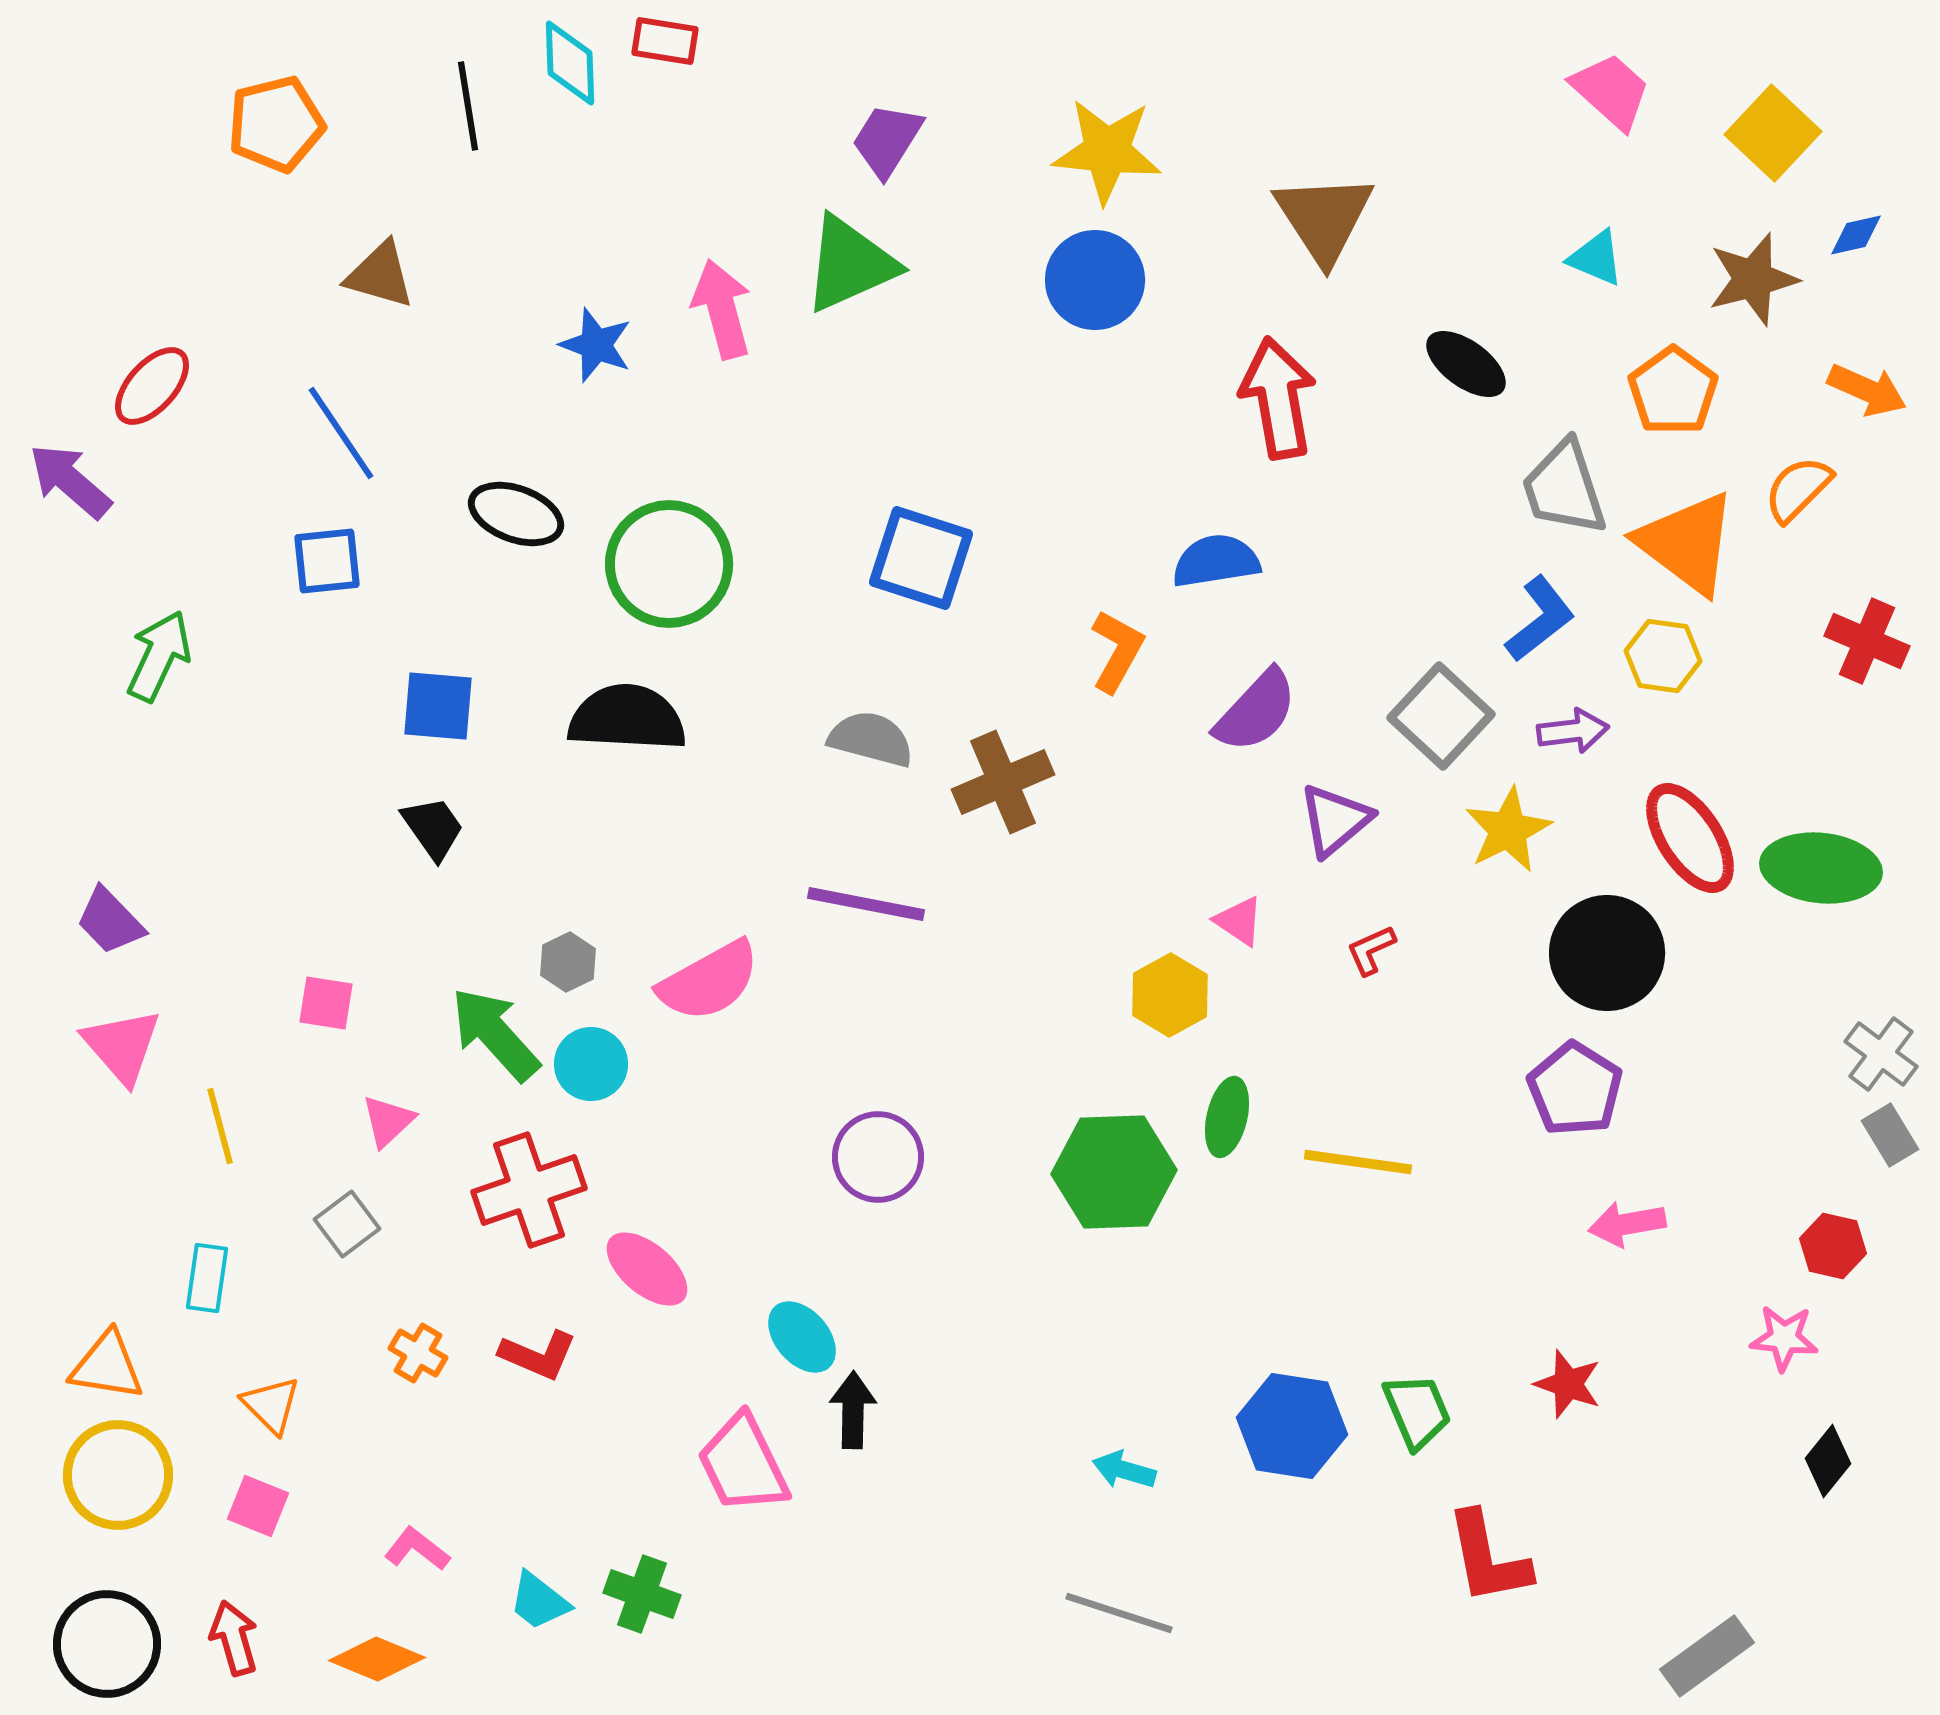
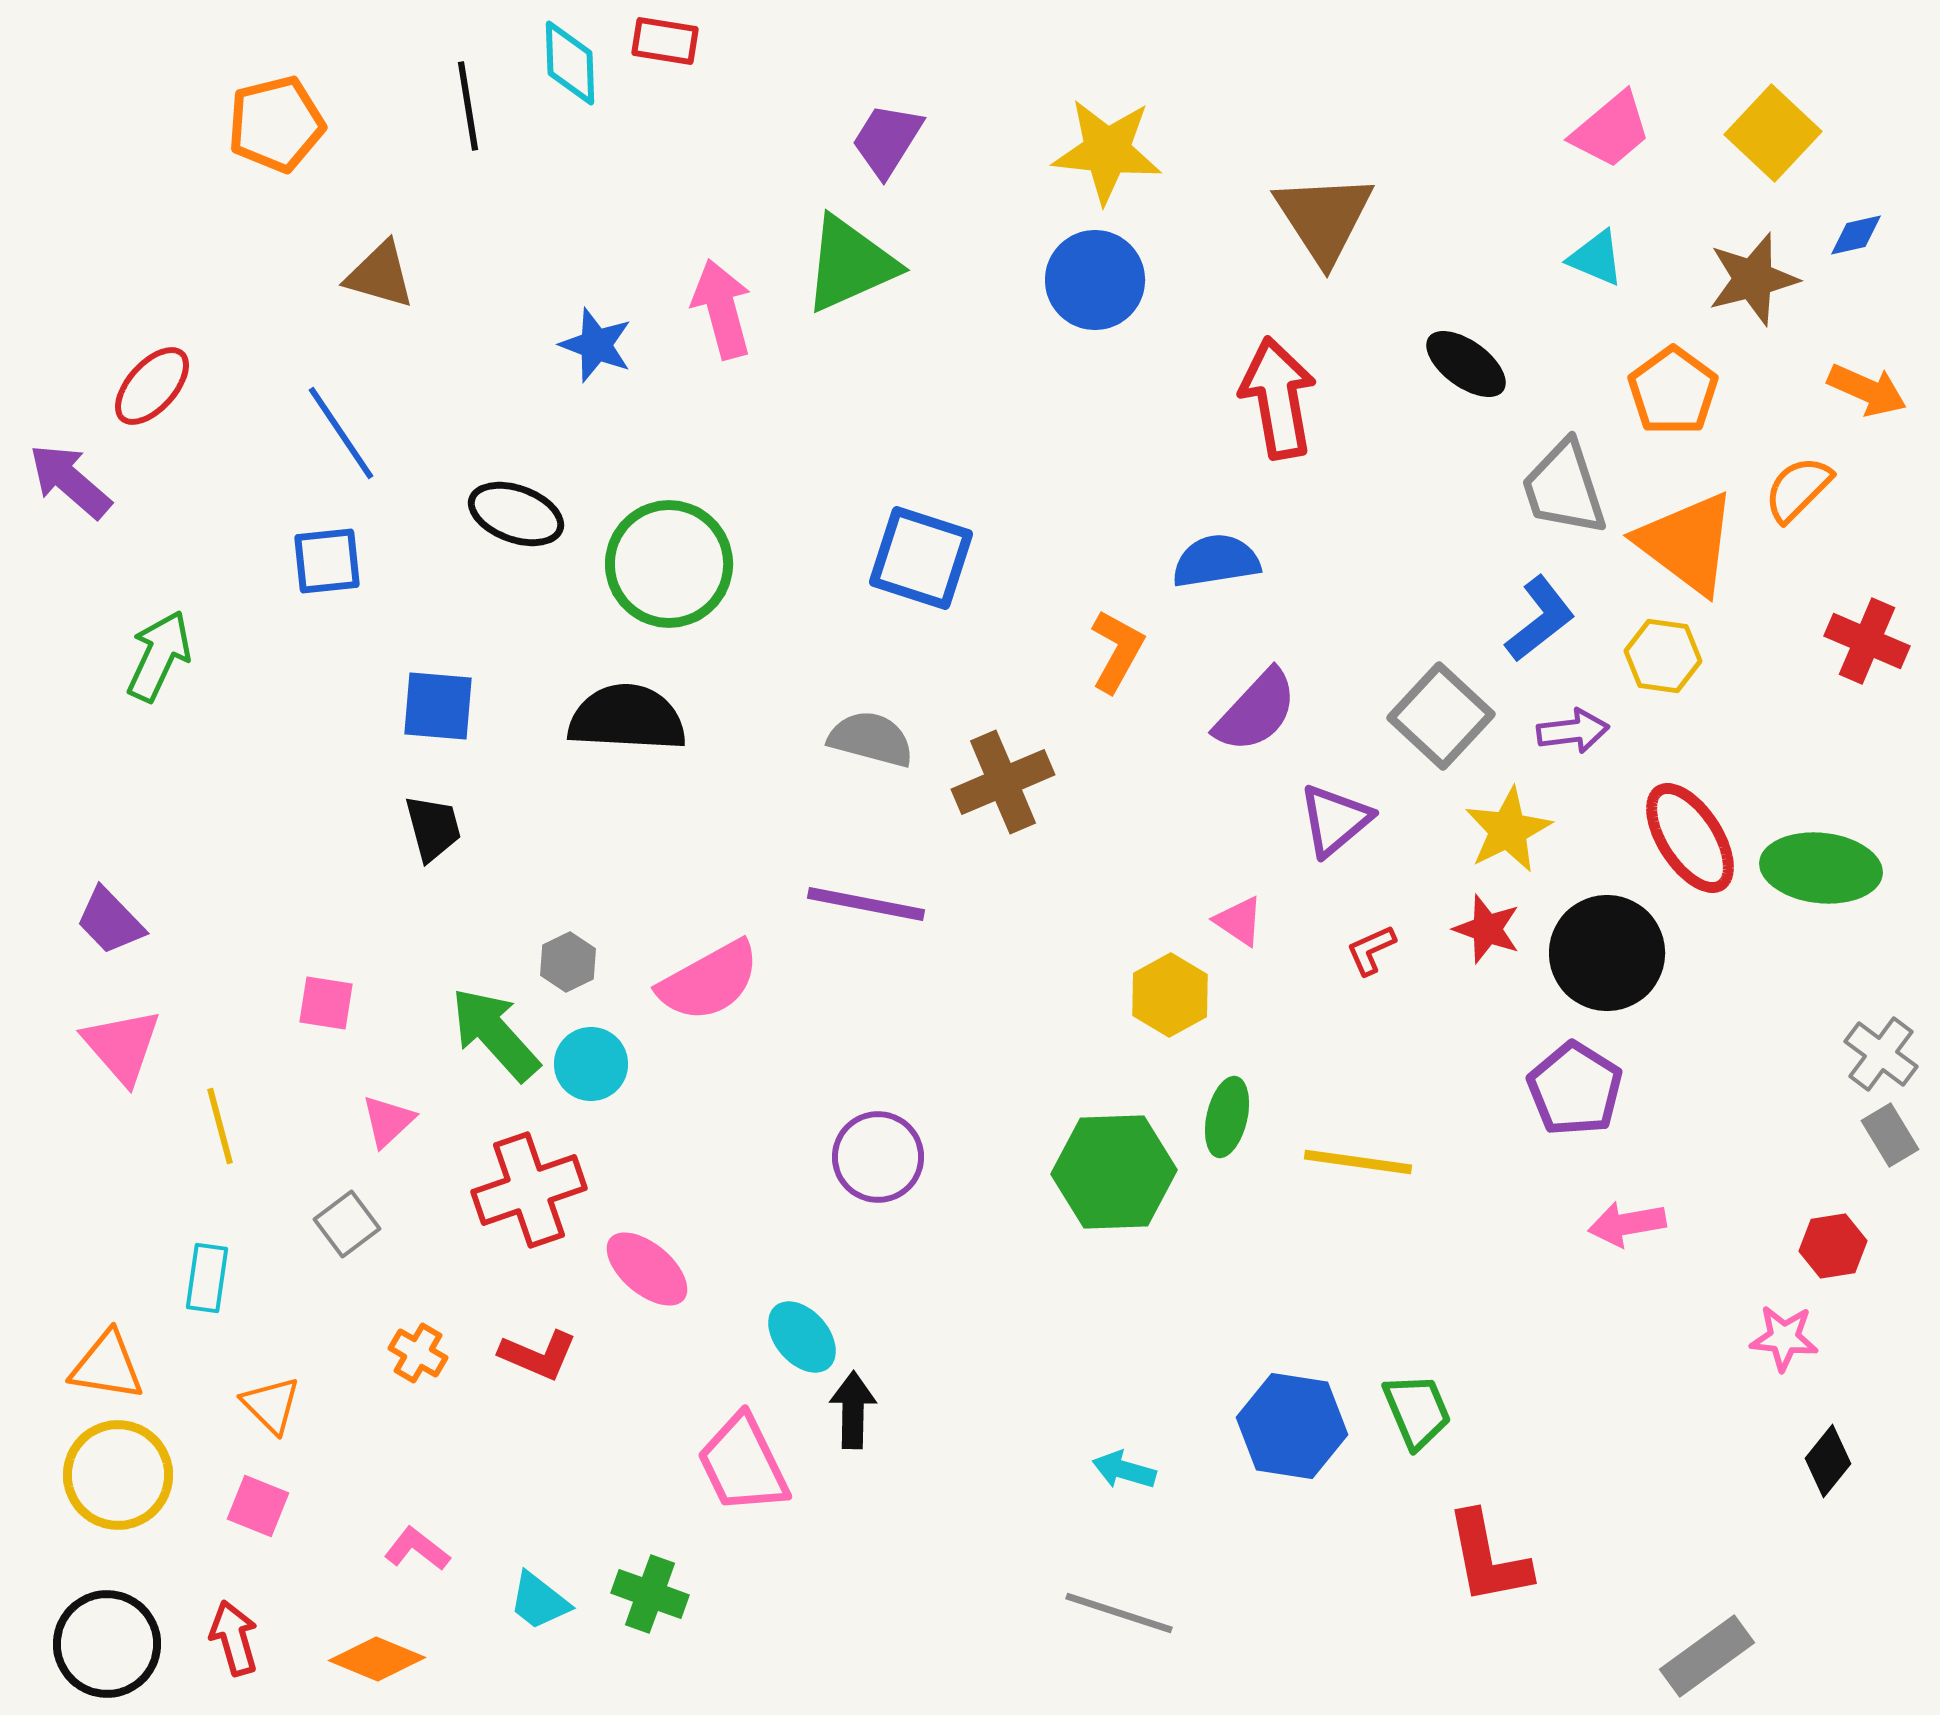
pink trapezoid at (1611, 91): moved 39 px down; rotated 98 degrees clockwise
black trapezoid at (433, 828): rotated 20 degrees clockwise
red hexagon at (1833, 1246): rotated 22 degrees counterclockwise
red star at (1568, 1384): moved 81 px left, 455 px up
green cross at (642, 1594): moved 8 px right
